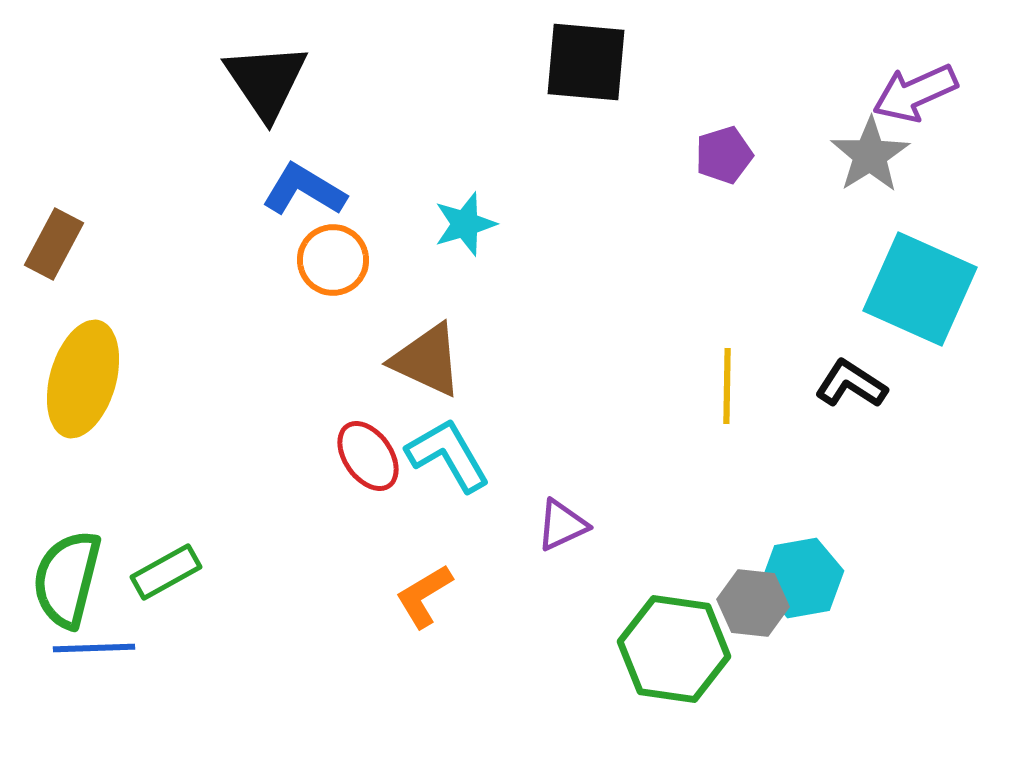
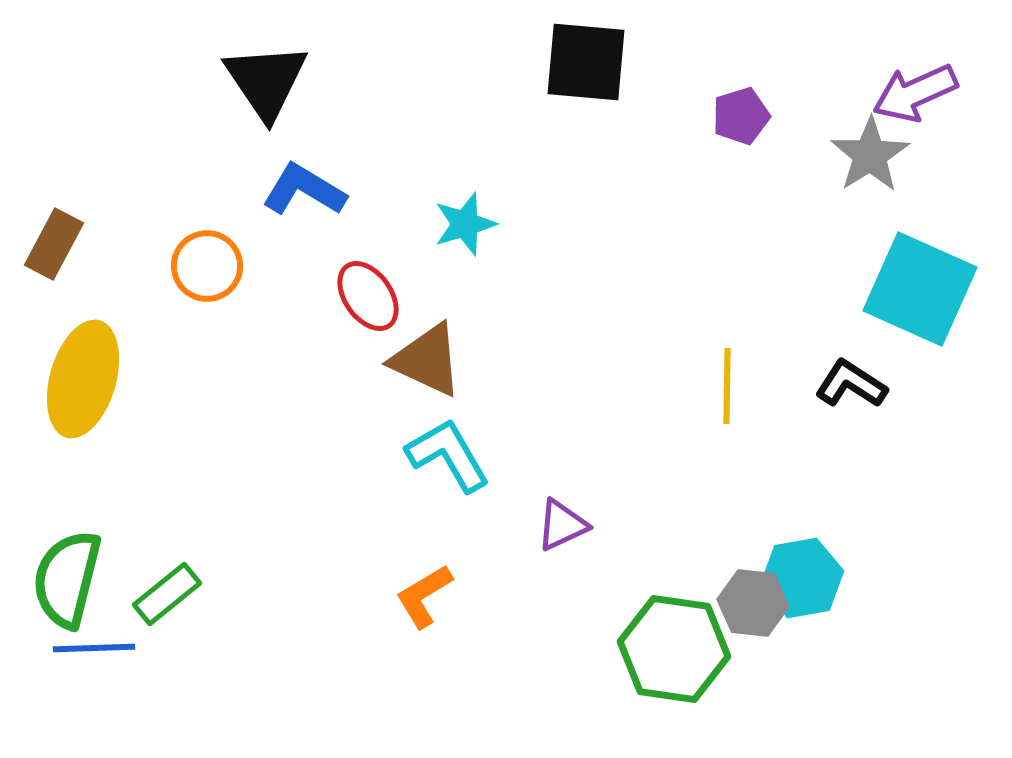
purple pentagon: moved 17 px right, 39 px up
orange circle: moved 126 px left, 6 px down
red ellipse: moved 160 px up
green rectangle: moved 1 px right, 22 px down; rotated 10 degrees counterclockwise
